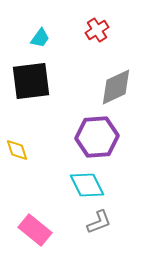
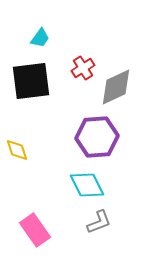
red cross: moved 14 px left, 38 px down
pink rectangle: rotated 16 degrees clockwise
